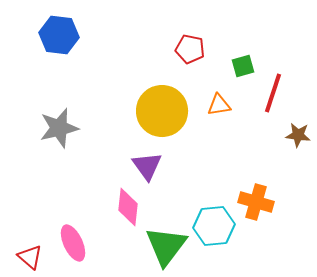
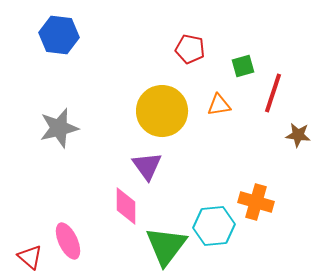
pink diamond: moved 2 px left, 1 px up; rotated 6 degrees counterclockwise
pink ellipse: moved 5 px left, 2 px up
